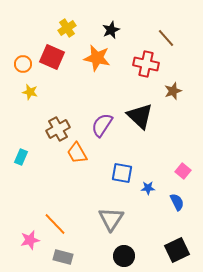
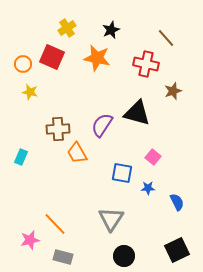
black triangle: moved 3 px left, 3 px up; rotated 28 degrees counterclockwise
brown cross: rotated 25 degrees clockwise
pink square: moved 30 px left, 14 px up
